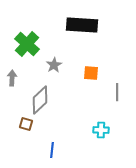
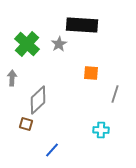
gray star: moved 5 px right, 21 px up
gray line: moved 2 px left, 2 px down; rotated 18 degrees clockwise
gray diamond: moved 2 px left
blue line: rotated 35 degrees clockwise
